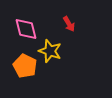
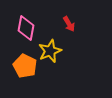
pink diamond: moved 1 px up; rotated 25 degrees clockwise
yellow star: rotated 30 degrees clockwise
